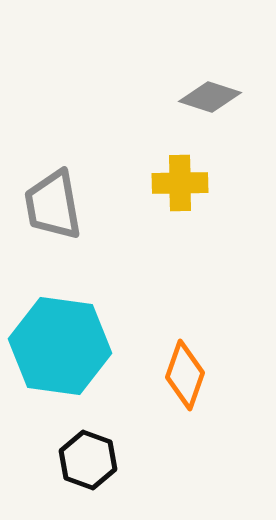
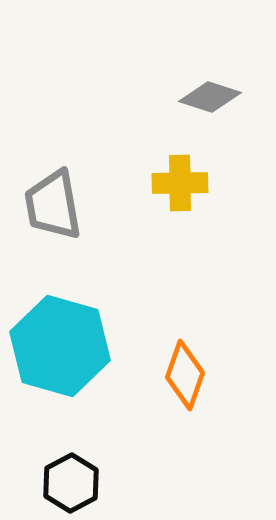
cyan hexagon: rotated 8 degrees clockwise
black hexagon: moved 17 px left, 23 px down; rotated 12 degrees clockwise
